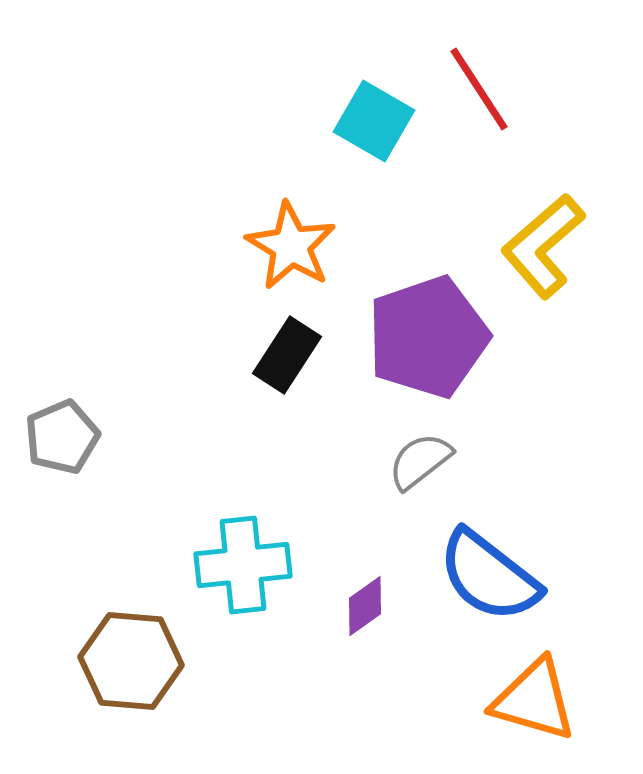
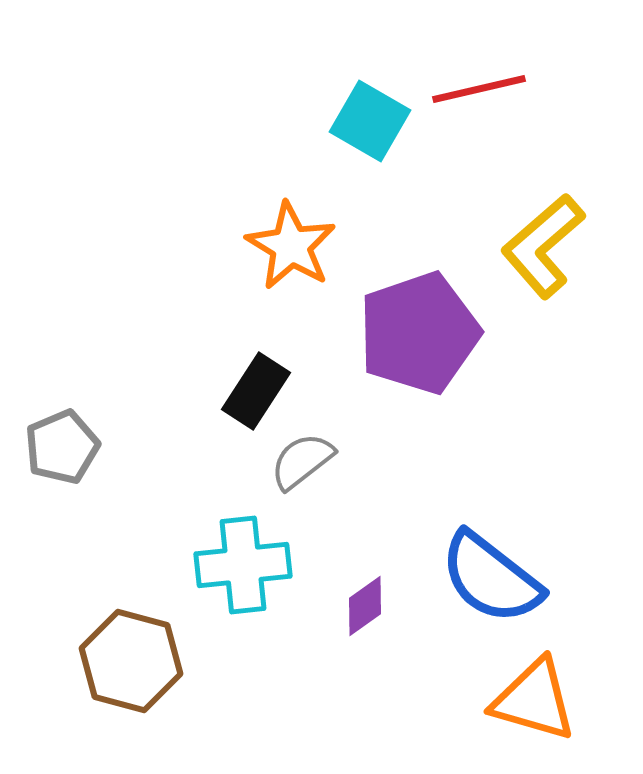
red line: rotated 70 degrees counterclockwise
cyan square: moved 4 px left
purple pentagon: moved 9 px left, 4 px up
black rectangle: moved 31 px left, 36 px down
gray pentagon: moved 10 px down
gray semicircle: moved 118 px left
blue semicircle: moved 2 px right, 2 px down
brown hexagon: rotated 10 degrees clockwise
